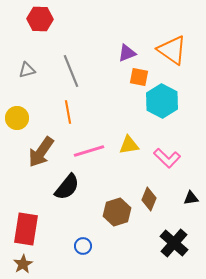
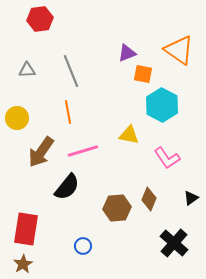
red hexagon: rotated 10 degrees counterclockwise
orange triangle: moved 7 px right
gray triangle: rotated 12 degrees clockwise
orange square: moved 4 px right, 3 px up
cyan hexagon: moved 4 px down
yellow triangle: moved 10 px up; rotated 20 degrees clockwise
pink line: moved 6 px left
pink L-shape: rotated 12 degrees clockwise
black triangle: rotated 28 degrees counterclockwise
brown hexagon: moved 4 px up; rotated 12 degrees clockwise
